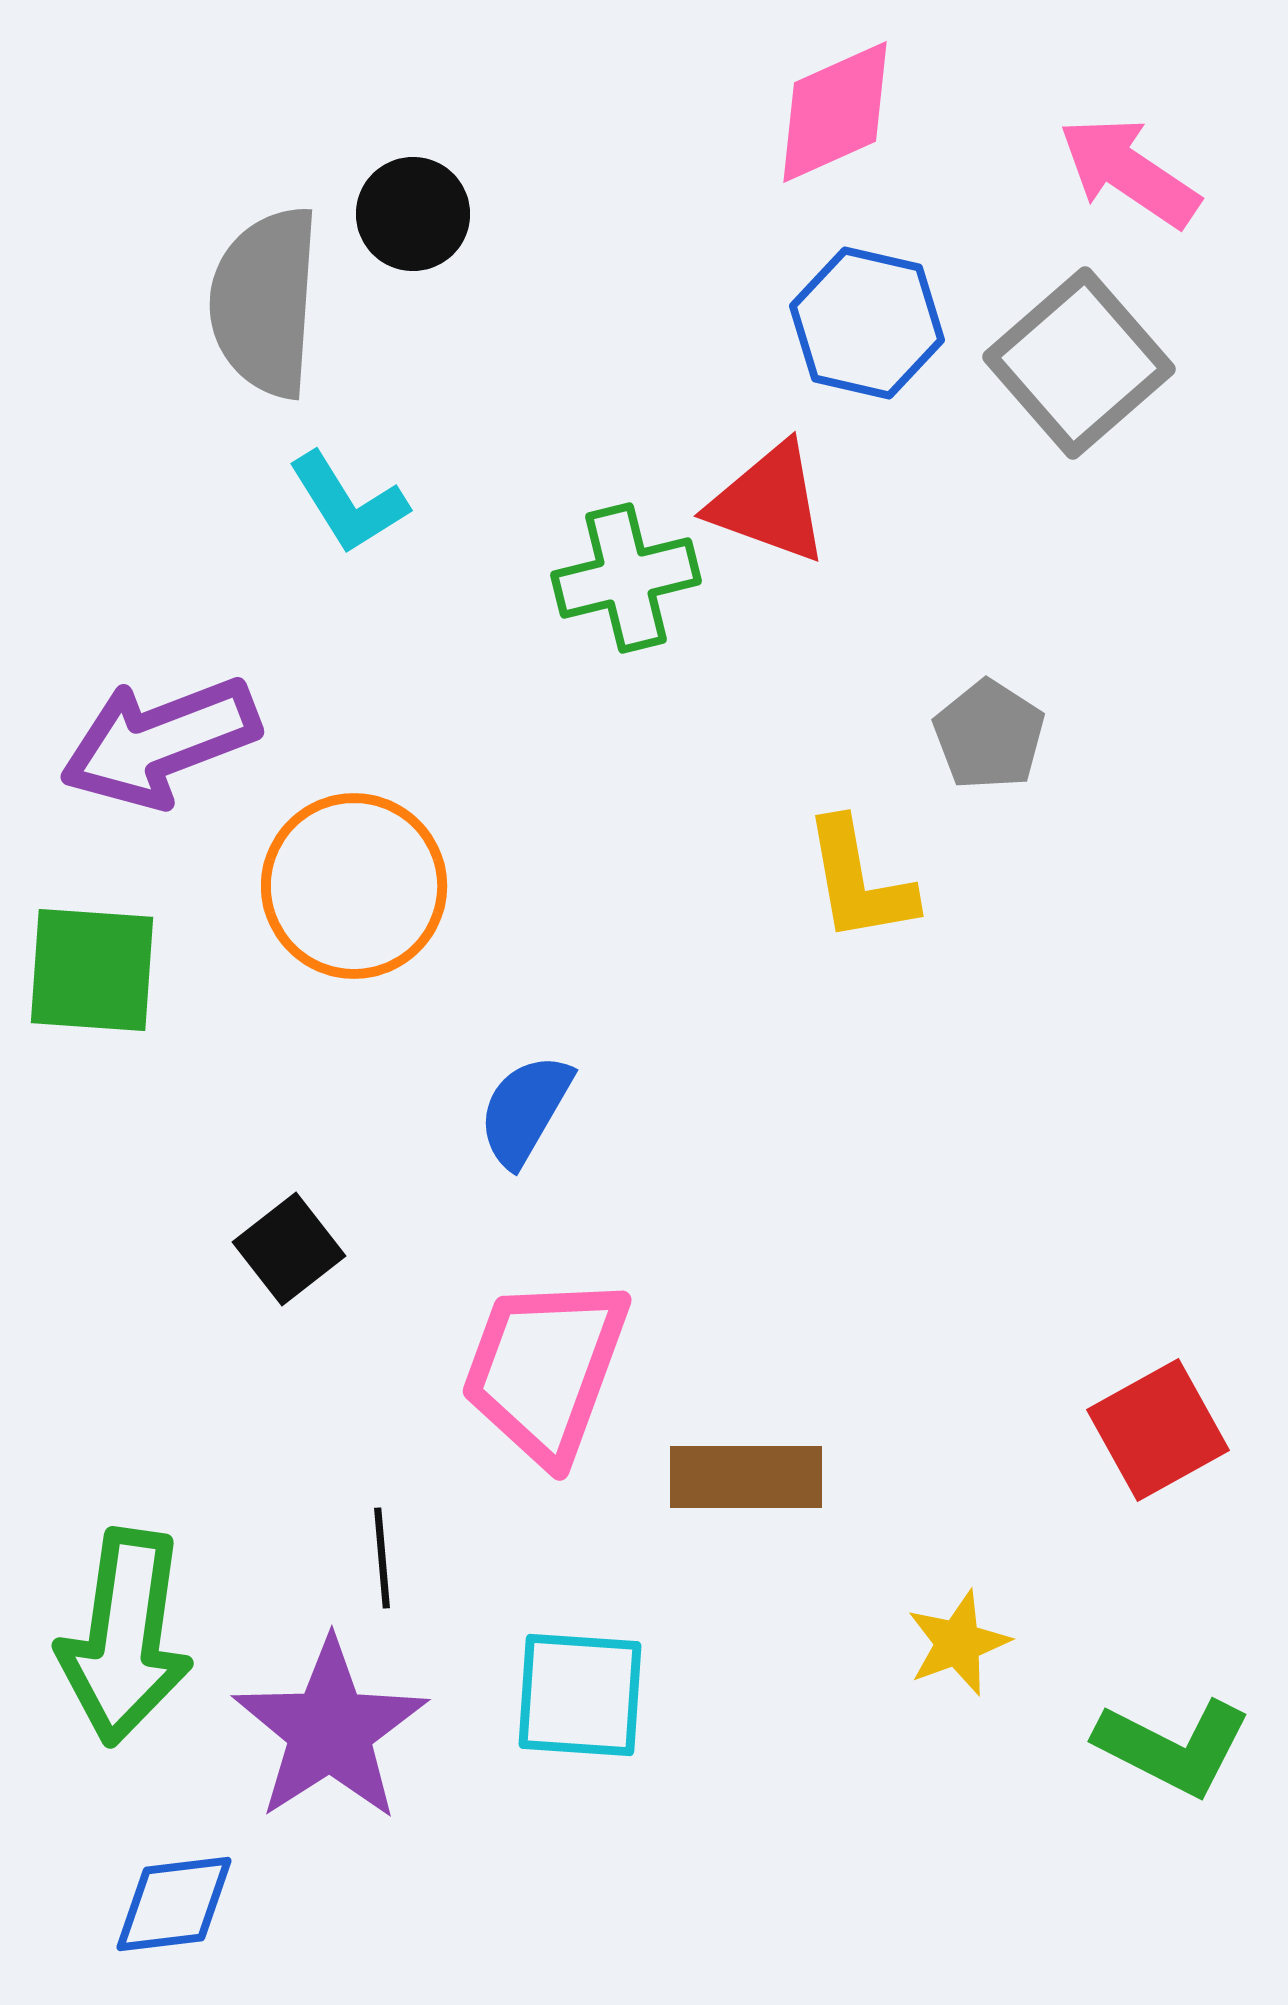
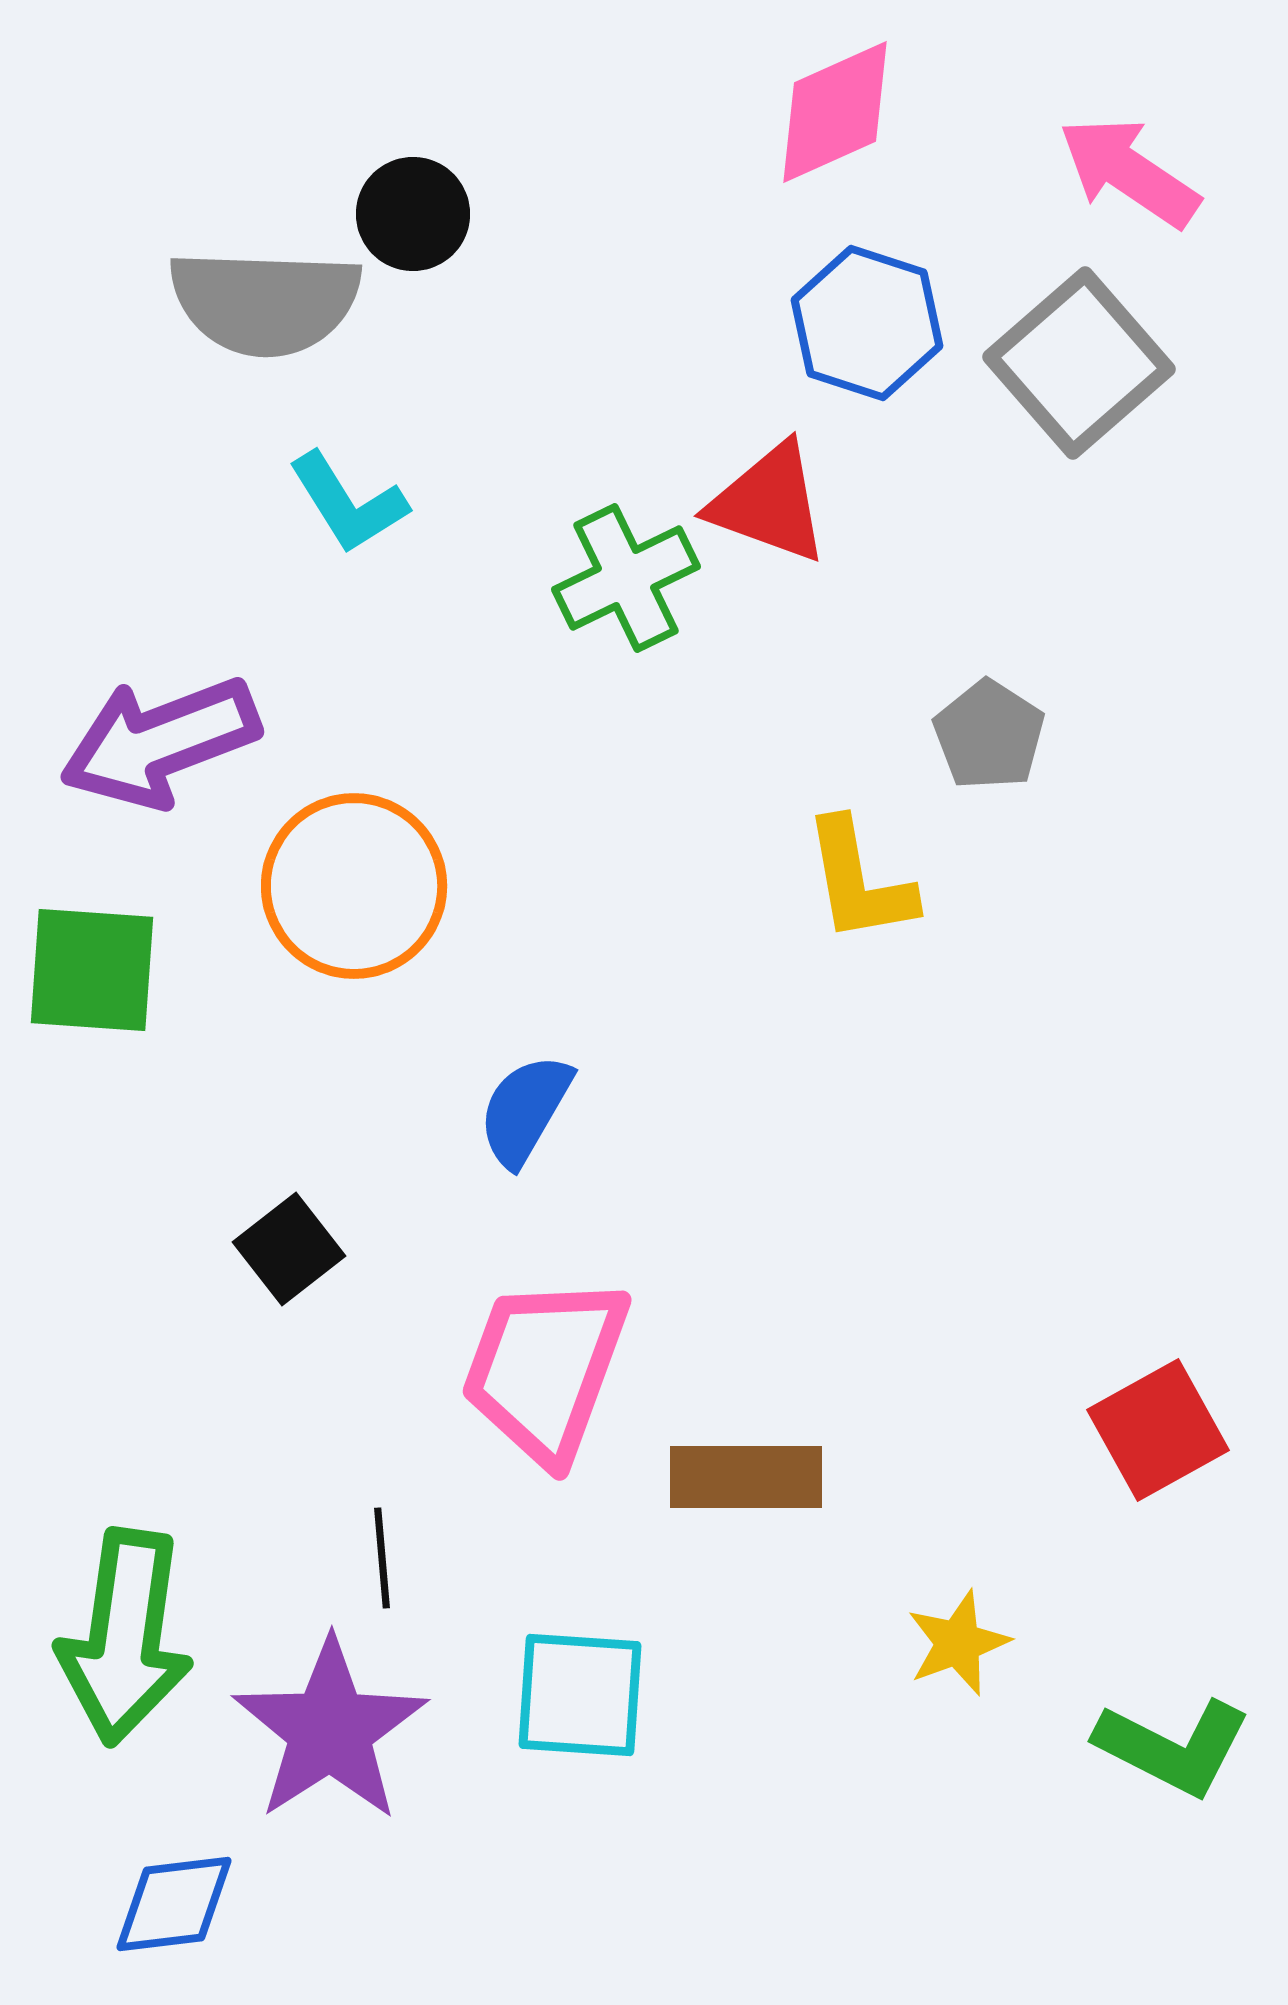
gray semicircle: rotated 92 degrees counterclockwise
blue hexagon: rotated 5 degrees clockwise
green cross: rotated 12 degrees counterclockwise
